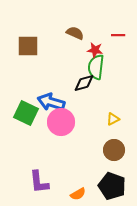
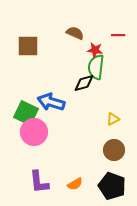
pink circle: moved 27 px left, 10 px down
orange semicircle: moved 3 px left, 10 px up
